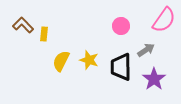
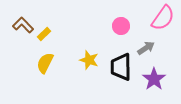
pink semicircle: moved 1 px left, 2 px up
yellow rectangle: rotated 40 degrees clockwise
gray arrow: moved 2 px up
yellow semicircle: moved 16 px left, 2 px down
